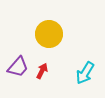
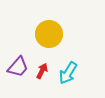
cyan arrow: moved 17 px left
